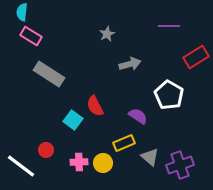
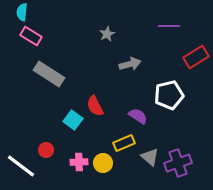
white pentagon: rotated 28 degrees clockwise
purple cross: moved 2 px left, 2 px up
